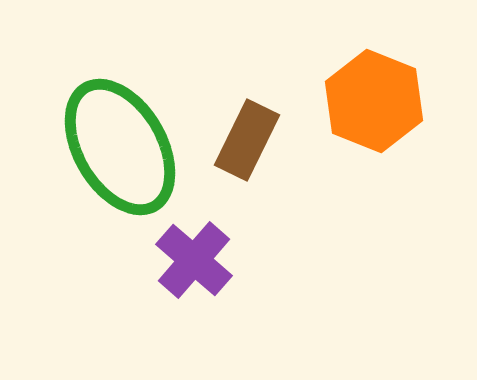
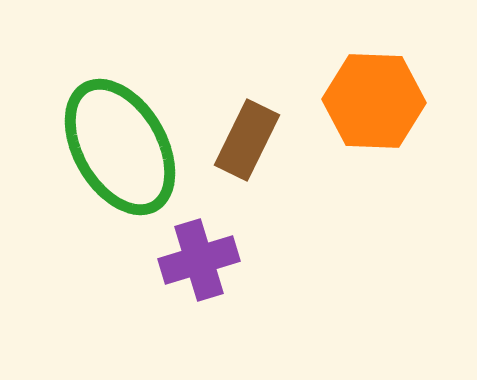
orange hexagon: rotated 20 degrees counterclockwise
purple cross: moved 5 px right; rotated 32 degrees clockwise
